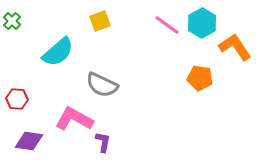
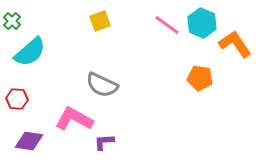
cyan hexagon: rotated 8 degrees counterclockwise
orange L-shape: moved 3 px up
cyan semicircle: moved 28 px left
purple L-shape: moved 1 px right; rotated 105 degrees counterclockwise
